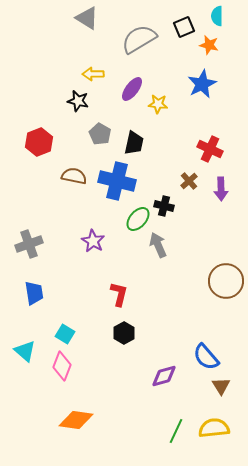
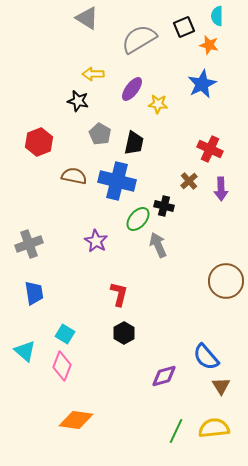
purple star: moved 3 px right
